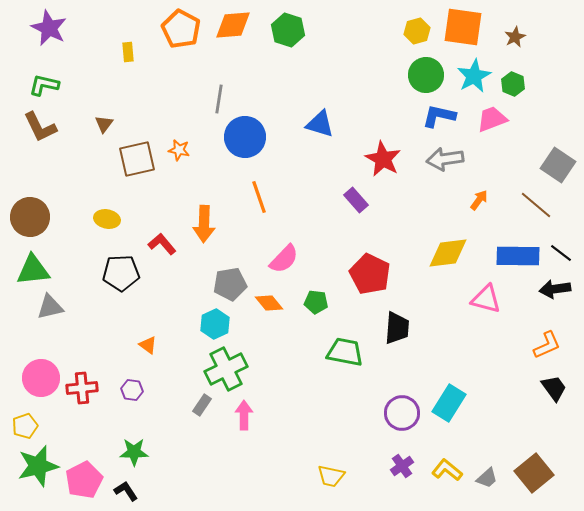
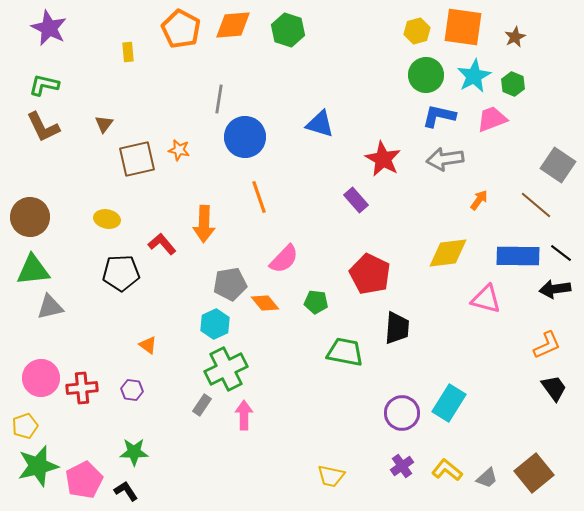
brown L-shape at (40, 127): moved 3 px right
orange diamond at (269, 303): moved 4 px left
